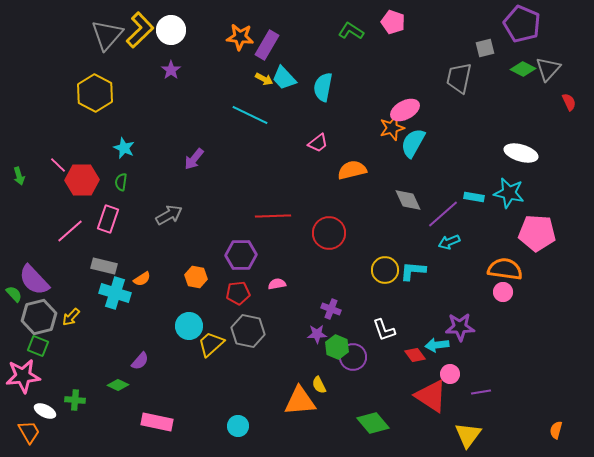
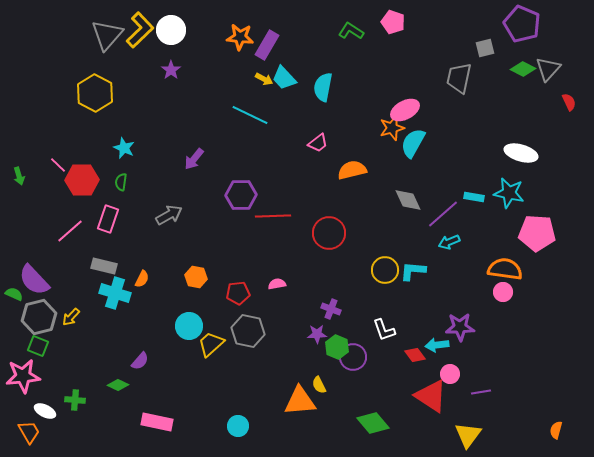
purple hexagon at (241, 255): moved 60 px up
orange semicircle at (142, 279): rotated 30 degrees counterclockwise
green semicircle at (14, 294): rotated 24 degrees counterclockwise
